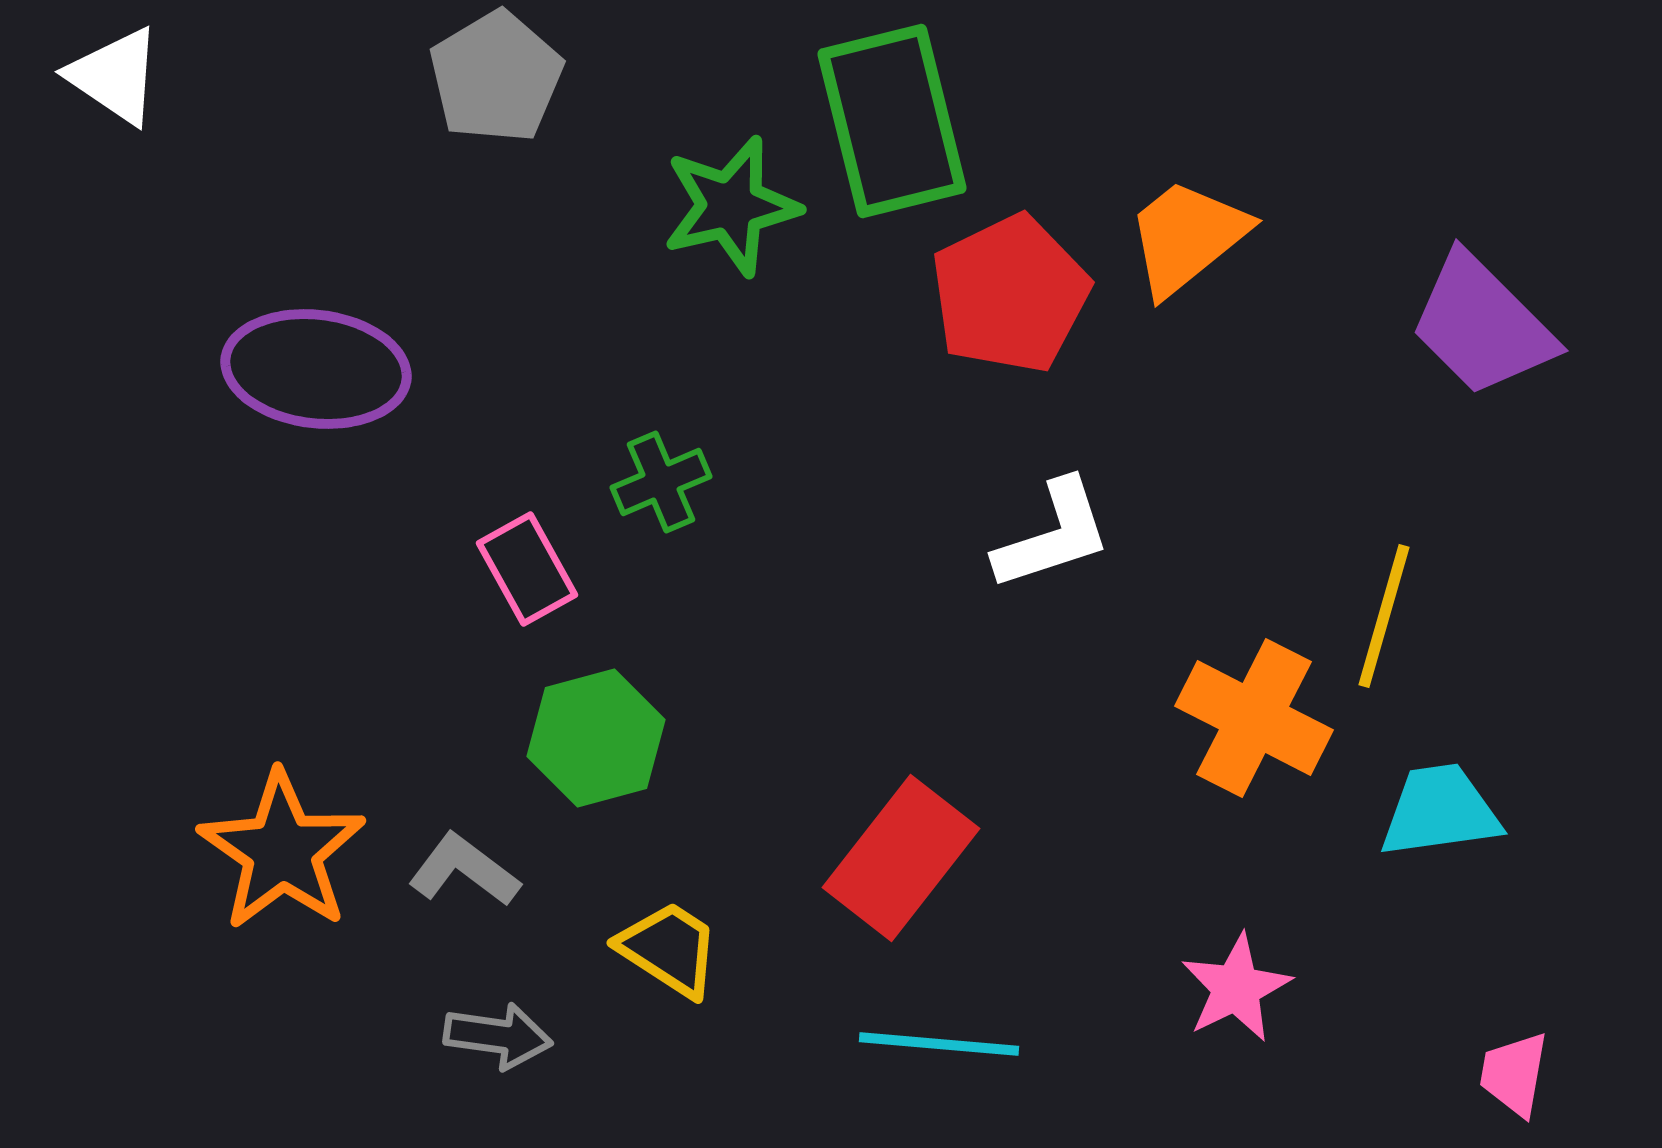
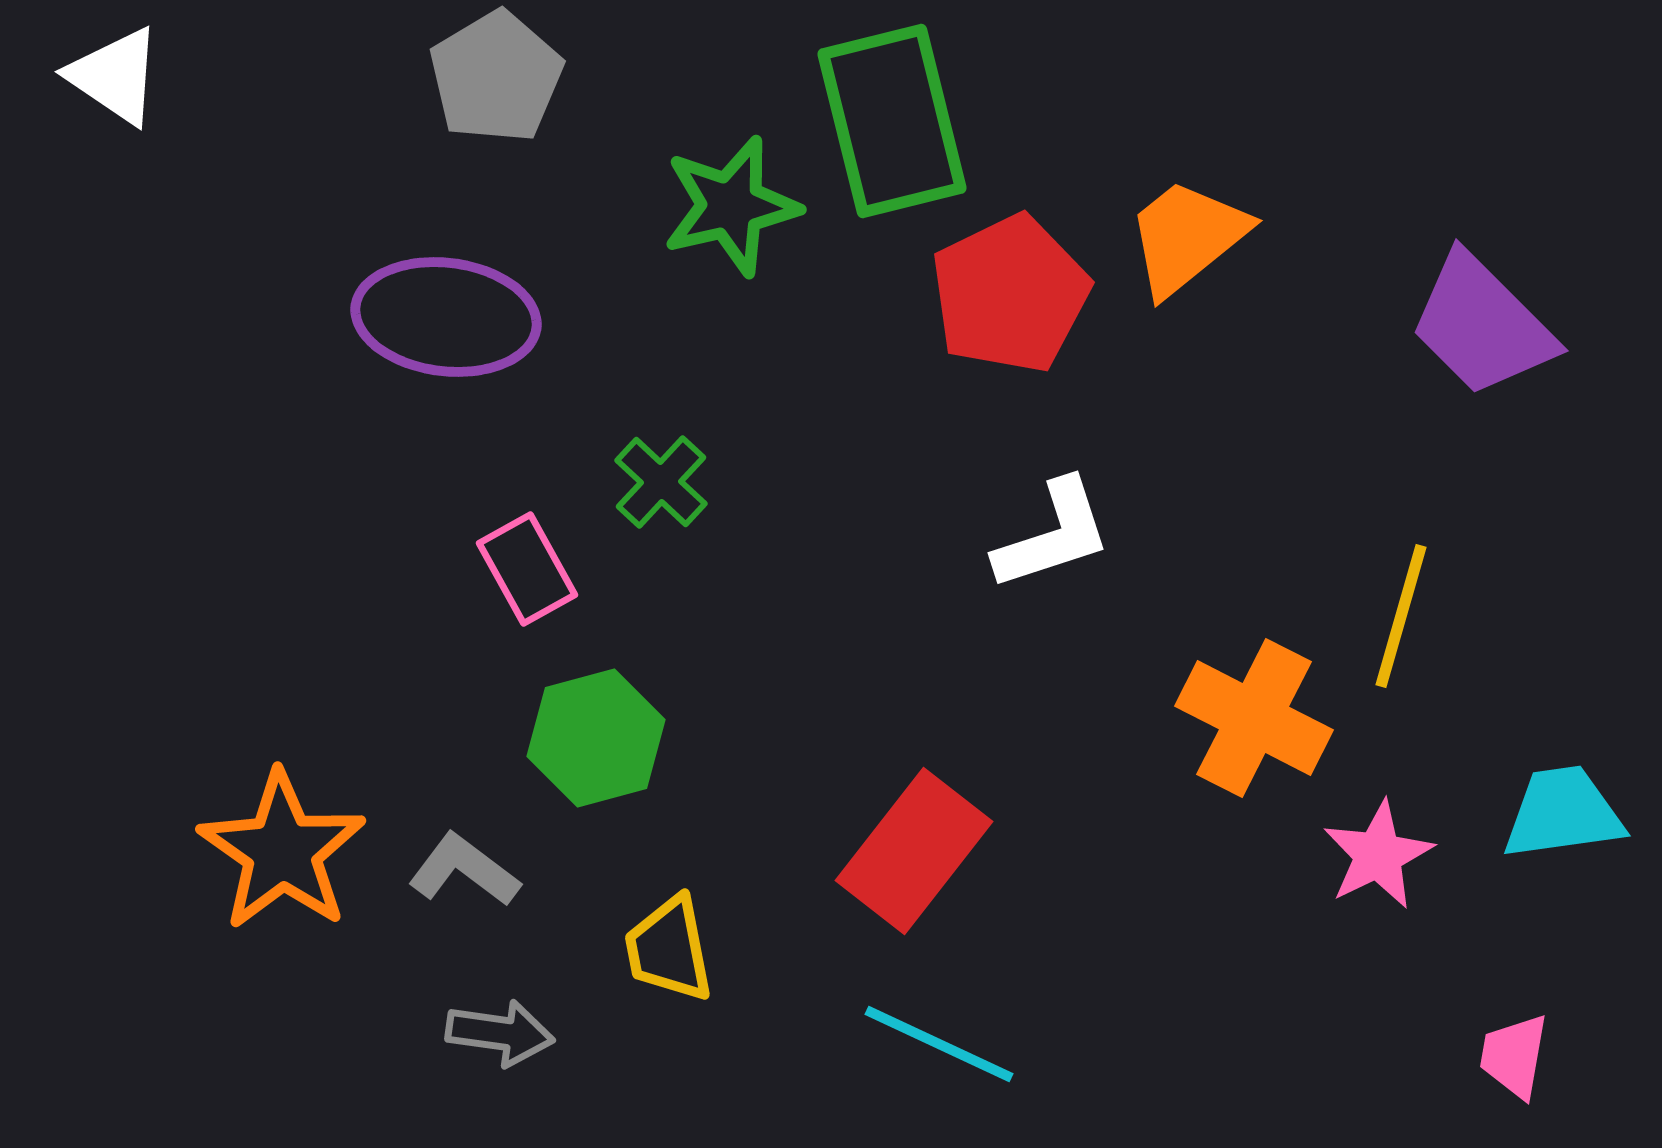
purple ellipse: moved 130 px right, 52 px up
green cross: rotated 24 degrees counterclockwise
yellow line: moved 17 px right
cyan trapezoid: moved 123 px right, 2 px down
red rectangle: moved 13 px right, 7 px up
yellow trapezoid: rotated 134 degrees counterclockwise
pink star: moved 142 px right, 133 px up
gray arrow: moved 2 px right, 3 px up
cyan line: rotated 20 degrees clockwise
pink trapezoid: moved 18 px up
